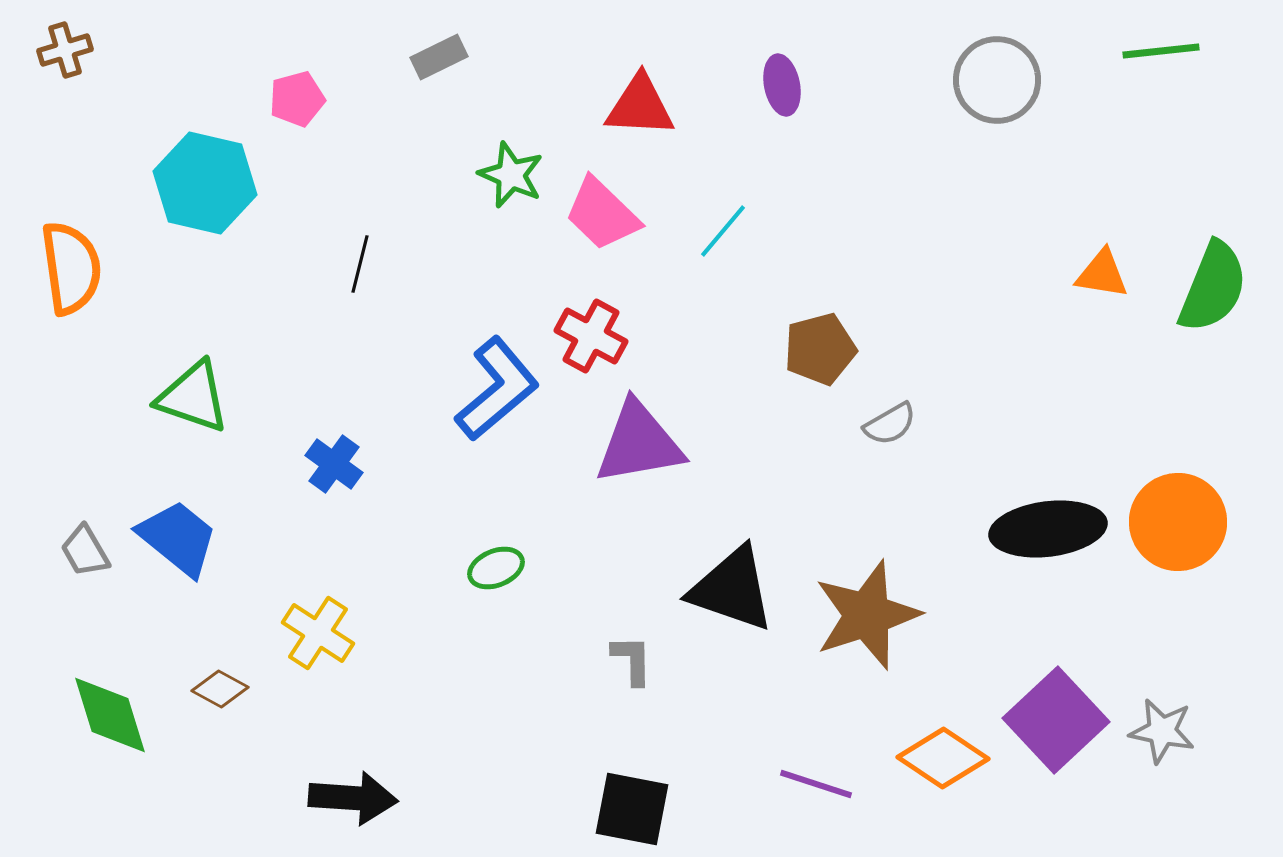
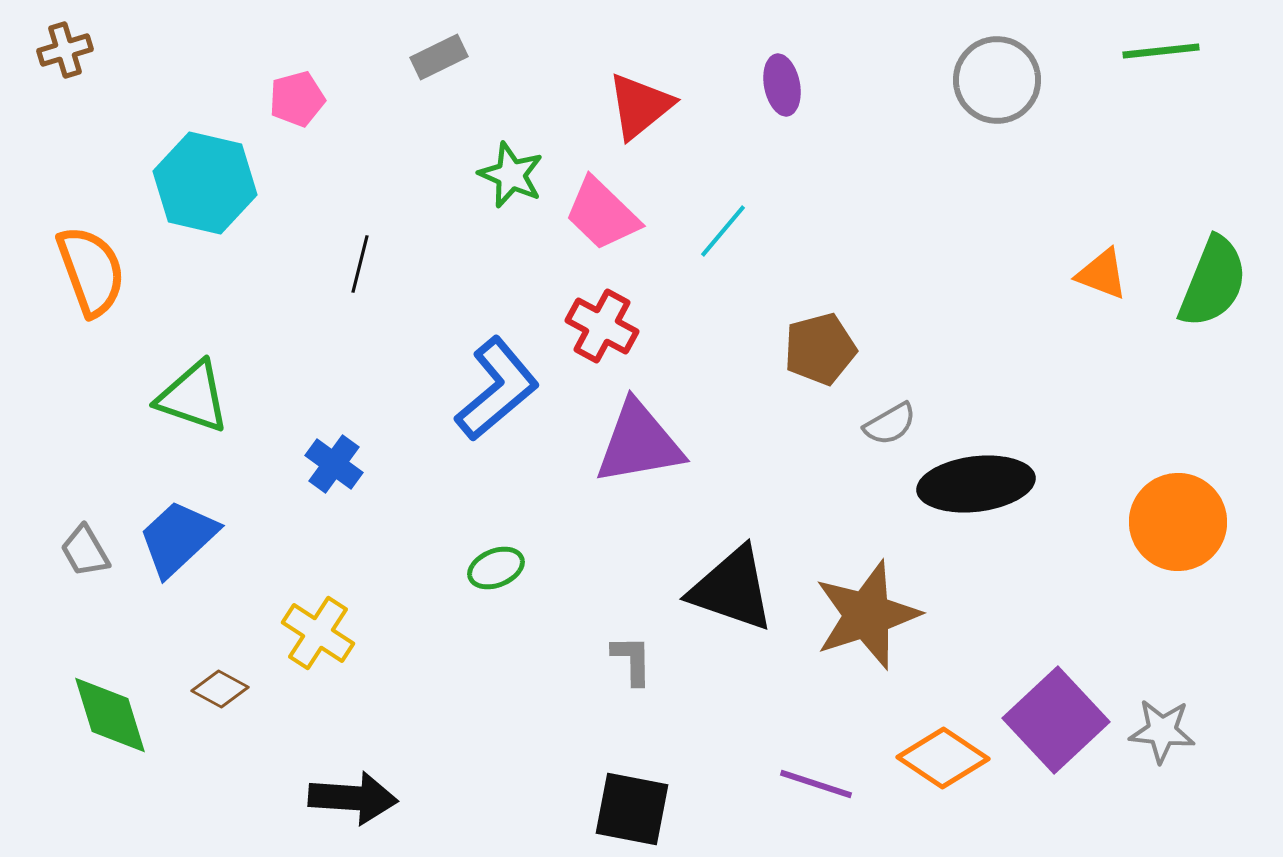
red triangle: rotated 42 degrees counterclockwise
orange semicircle: moved 20 px right, 3 px down; rotated 12 degrees counterclockwise
orange triangle: rotated 12 degrees clockwise
green semicircle: moved 5 px up
red cross: moved 11 px right, 10 px up
black ellipse: moved 72 px left, 45 px up
blue trapezoid: rotated 82 degrees counterclockwise
gray star: rotated 6 degrees counterclockwise
